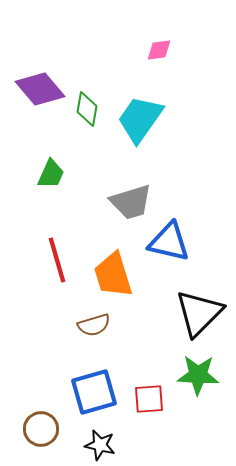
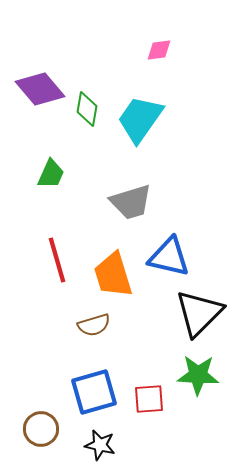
blue triangle: moved 15 px down
